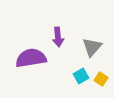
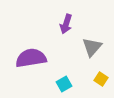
purple arrow: moved 8 px right, 13 px up; rotated 24 degrees clockwise
cyan square: moved 17 px left, 8 px down
